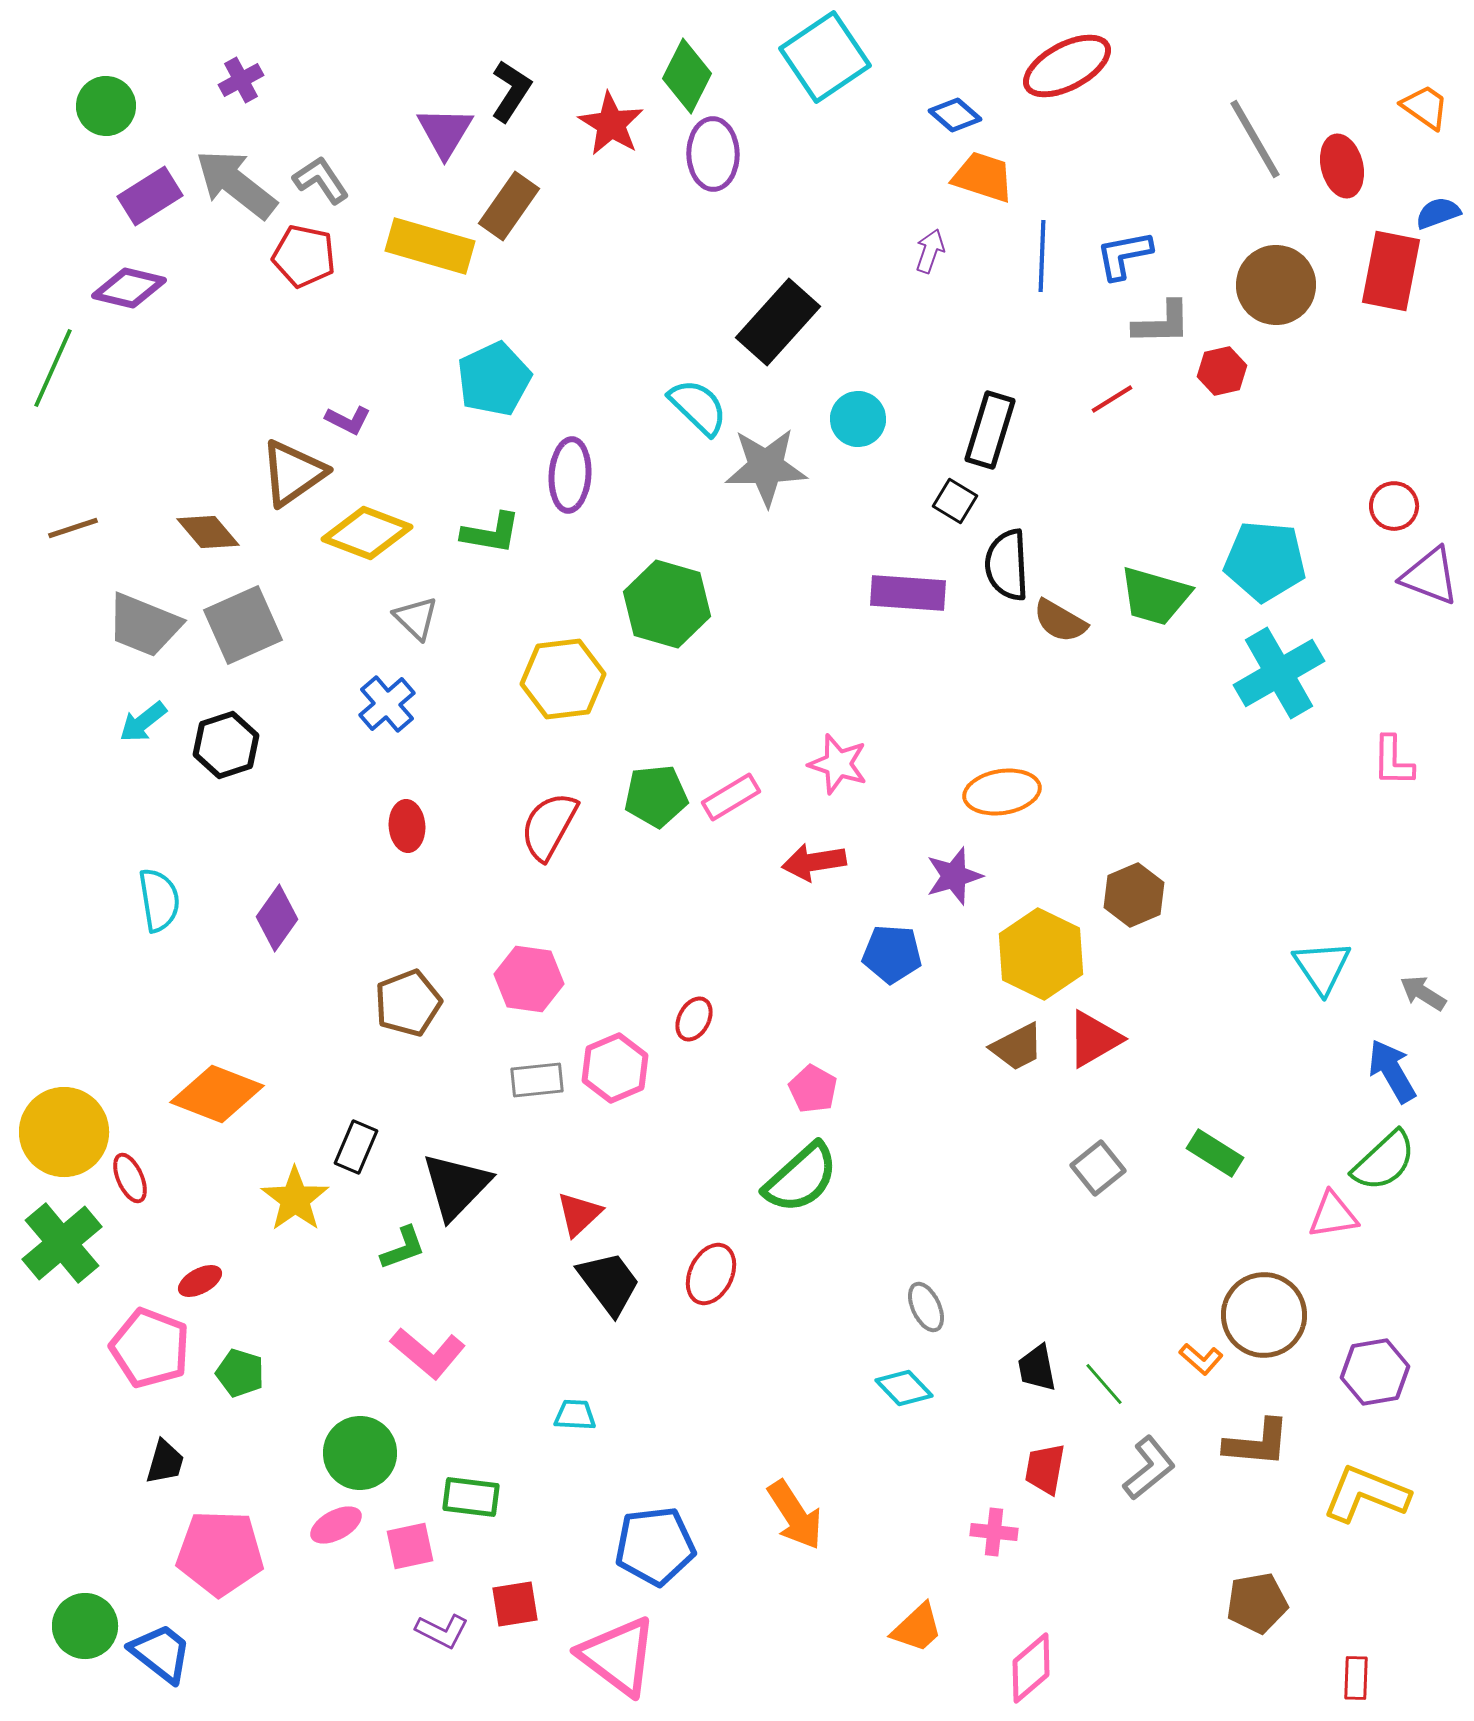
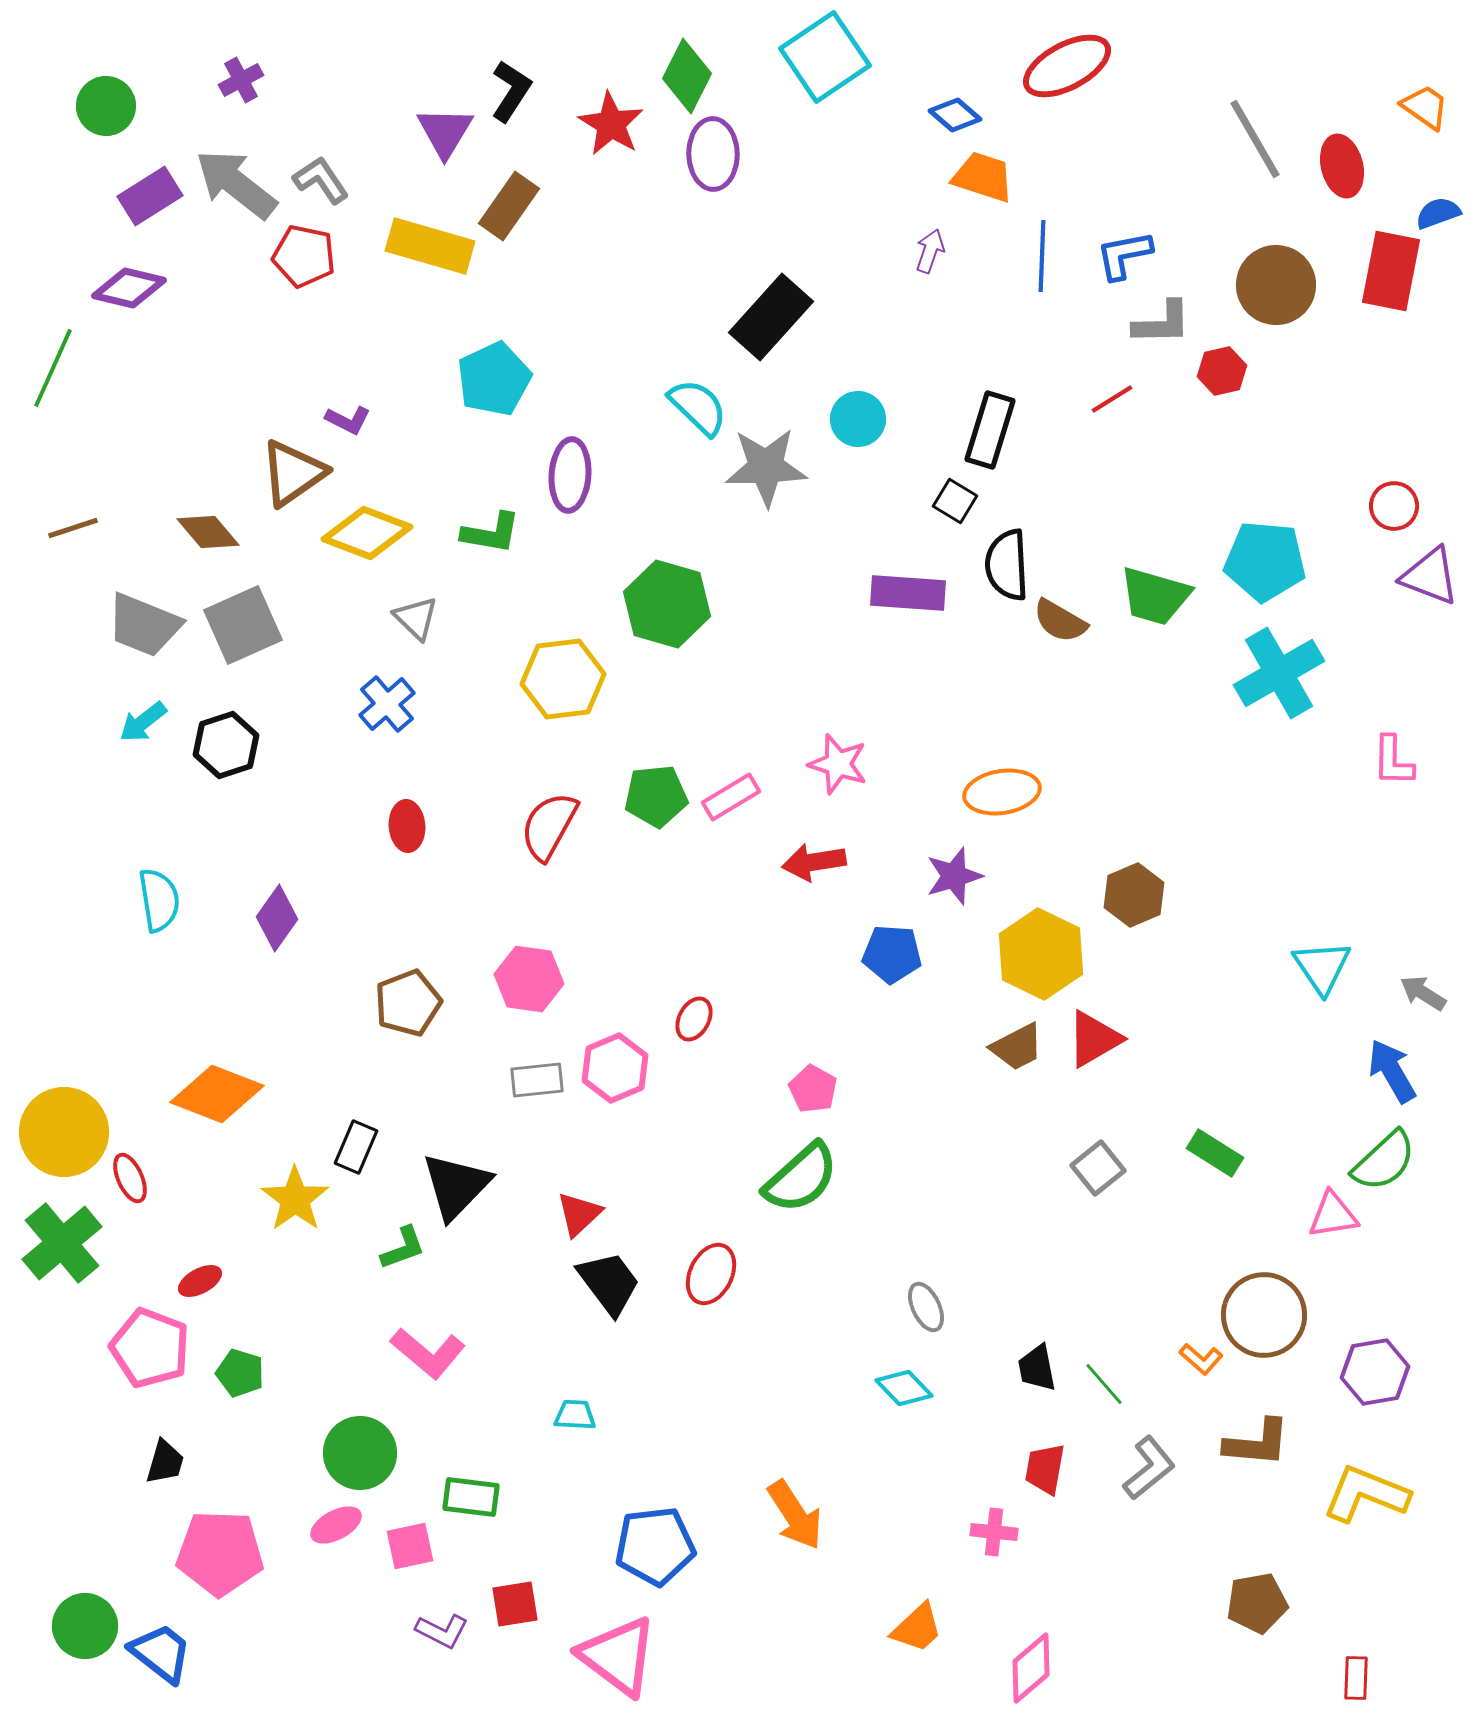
black rectangle at (778, 322): moved 7 px left, 5 px up
